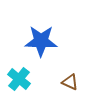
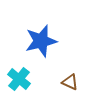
blue star: rotated 16 degrees counterclockwise
